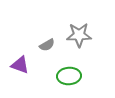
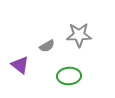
gray semicircle: moved 1 px down
purple triangle: rotated 18 degrees clockwise
